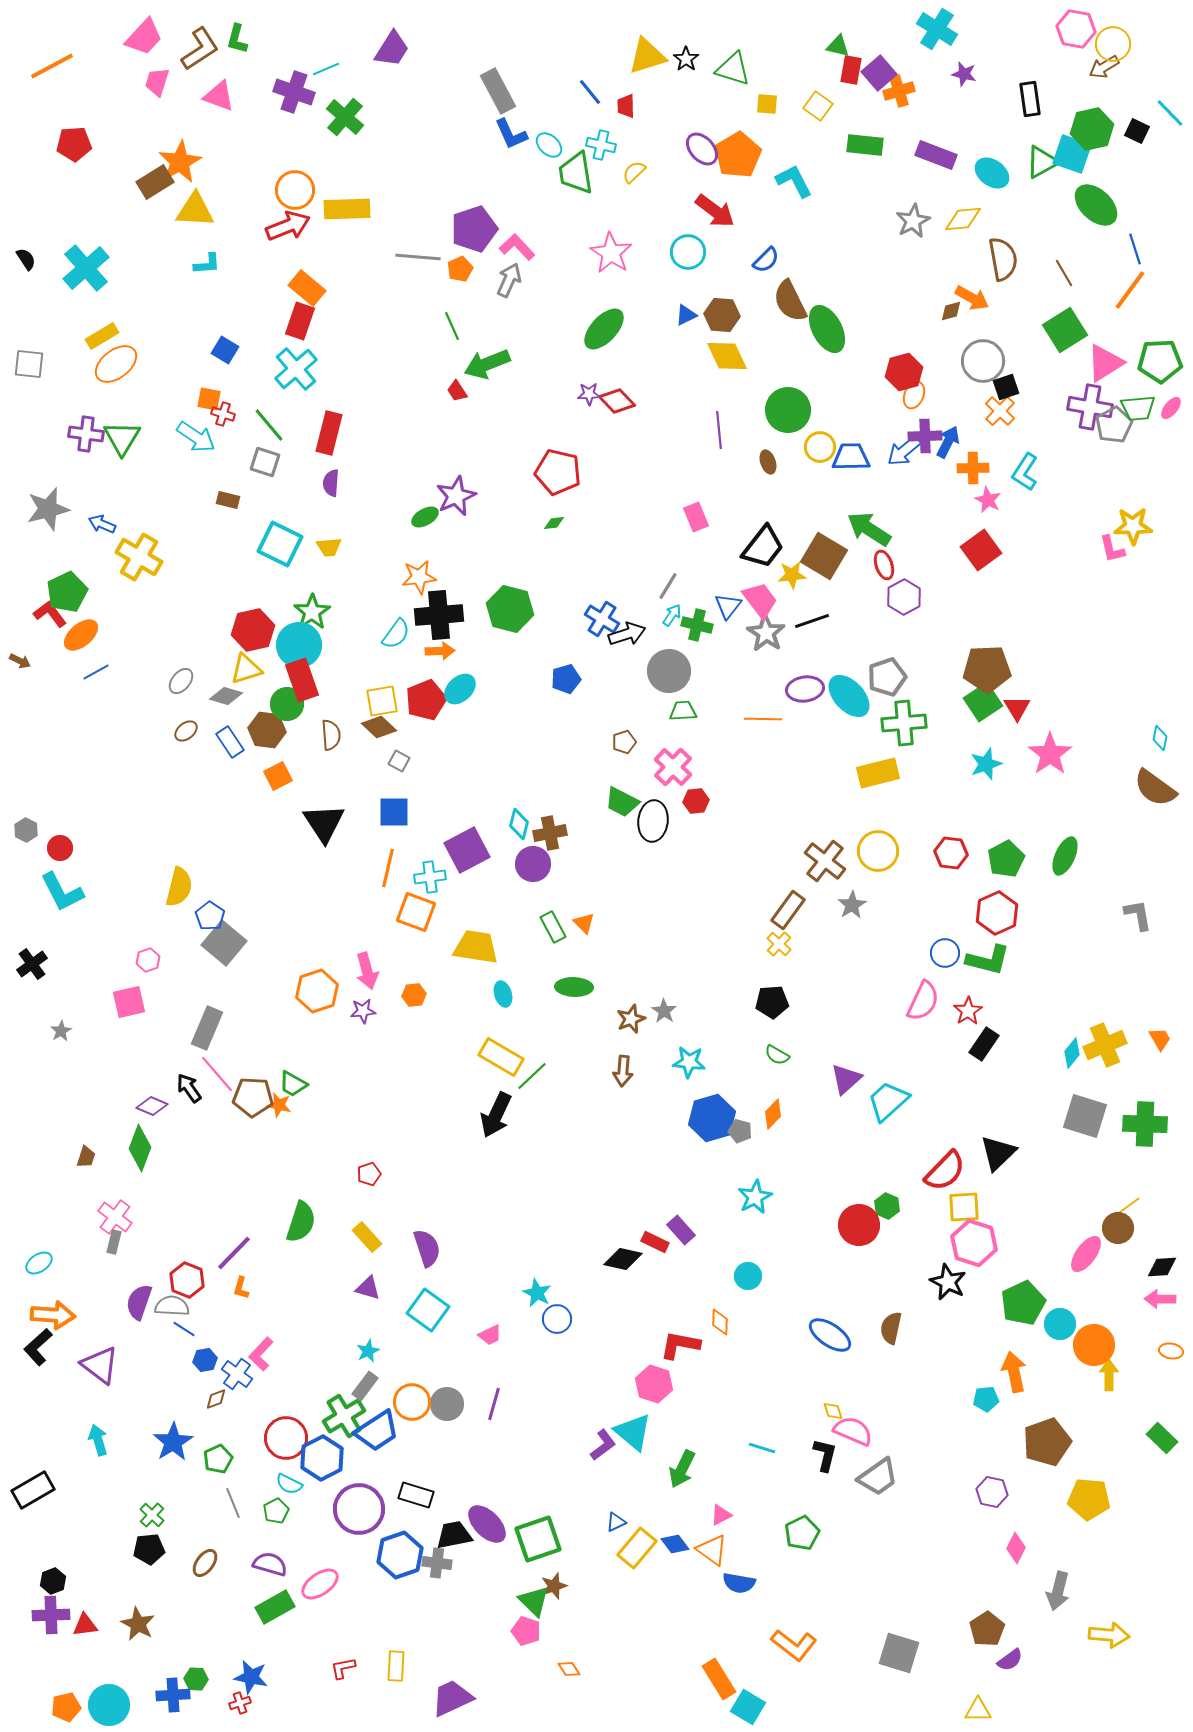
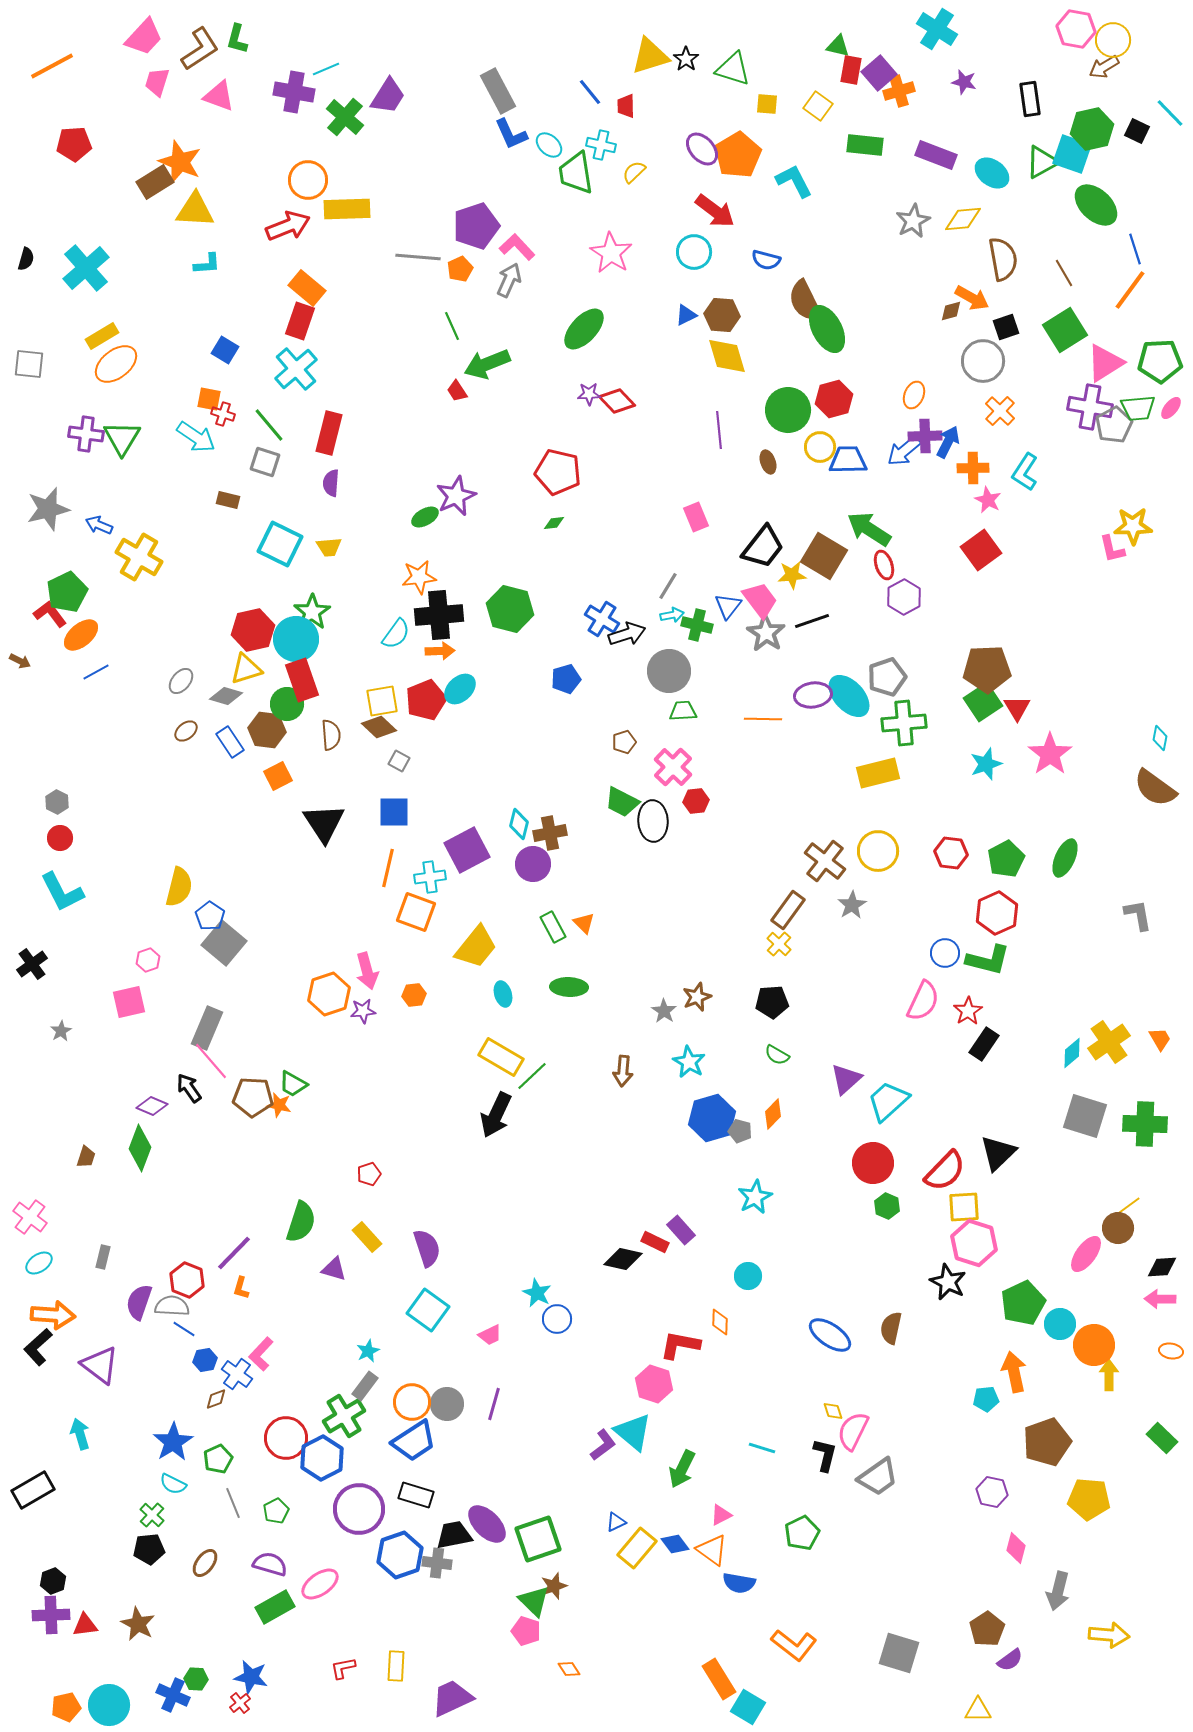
yellow circle at (1113, 44): moved 4 px up
purple trapezoid at (392, 49): moved 4 px left, 47 px down
yellow triangle at (647, 56): moved 3 px right
purple star at (964, 74): moved 8 px down
purple cross at (294, 92): rotated 9 degrees counterclockwise
orange star at (180, 162): rotated 21 degrees counterclockwise
orange circle at (295, 190): moved 13 px right, 10 px up
purple pentagon at (474, 229): moved 2 px right, 3 px up
cyan circle at (688, 252): moved 6 px right
black semicircle at (26, 259): rotated 50 degrees clockwise
blue semicircle at (766, 260): rotated 60 degrees clockwise
brown semicircle at (790, 301): moved 15 px right
green ellipse at (604, 329): moved 20 px left
yellow diamond at (727, 356): rotated 9 degrees clockwise
red hexagon at (904, 372): moved 70 px left, 27 px down
black square at (1006, 387): moved 60 px up
blue trapezoid at (851, 457): moved 3 px left, 3 px down
blue arrow at (102, 524): moved 3 px left, 1 px down
cyan arrow at (672, 615): rotated 45 degrees clockwise
cyan circle at (299, 645): moved 3 px left, 6 px up
purple ellipse at (805, 689): moved 8 px right, 6 px down
black ellipse at (653, 821): rotated 9 degrees counterclockwise
gray hexagon at (26, 830): moved 31 px right, 28 px up
red circle at (60, 848): moved 10 px up
green ellipse at (1065, 856): moved 2 px down
yellow trapezoid at (476, 947): rotated 120 degrees clockwise
green ellipse at (574, 987): moved 5 px left
orange hexagon at (317, 991): moved 12 px right, 3 px down
brown star at (631, 1019): moved 66 px right, 22 px up
yellow cross at (1105, 1045): moved 4 px right, 3 px up; rotated 12 degrees counterclockwise
cyan diamond at (1072, 1053): rotated 12 degrees clockwise
cyan star at (689, 1062): rotated 24 degrees clockwise
pink line at (217, 1074): moved 6 px left, 13 px up
pink cross at (115, 1217): moved 85 px left
red circle at (859, 1225): moved 14 px right, 62 px up
gray rectangle at (114, 1242): moved 11 px left, 15 px down
purple triangle at (368, 1288): moved 34 px left, 19 px up
blue trapezoid at (377, 1431): moved 37 px right, 10 px down
pink semicircle at (853, 1431): rotated 87 degrees counterclockwise
cyan arrow at (98, 1440): moved 18 px left, 6 px up
cyan semicircle at (289, 1484): moved 116 px left
pink diamond at (1016, 1548): rotated 12 degrees counterclockwise
blue cross at (173, 1695): rotated 28 degrees clockwise
red cross at (240, 1703): rotated 20 degrees counterclockwise
